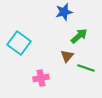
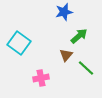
brown triangle: moved 1 px left, 1 px up
green line: rotated 24 degrees clockwise
